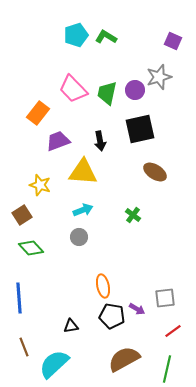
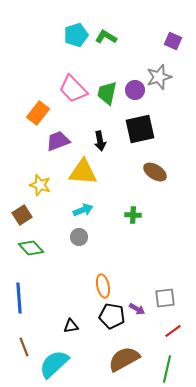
green cross: rotated 35 degrees counterclockwise
